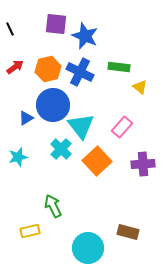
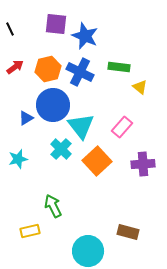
cyan star: moved 2 px down
cyan circle: moved 3 px down
